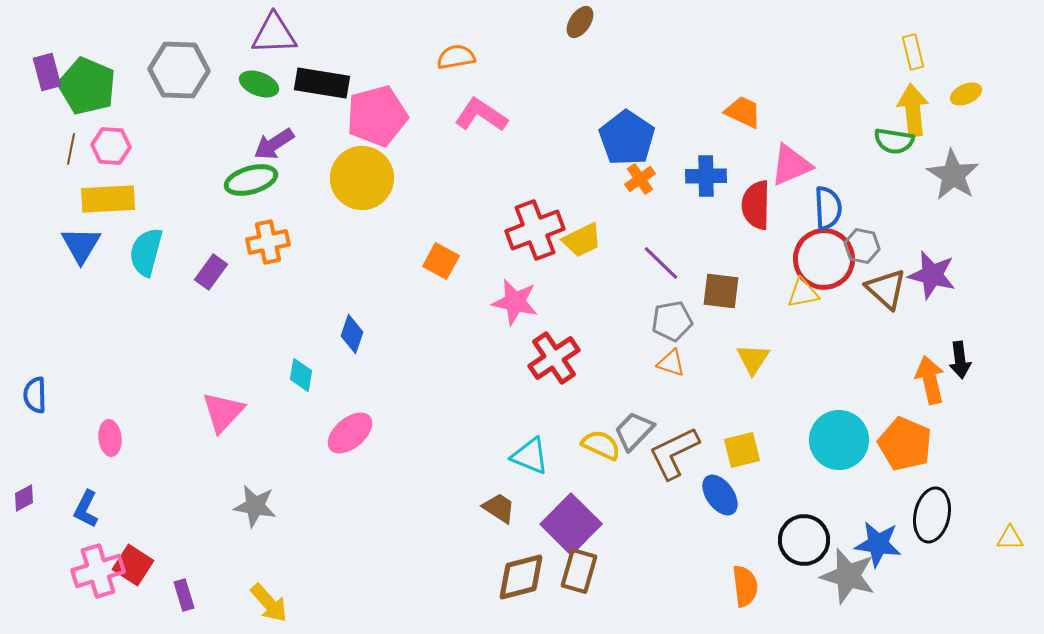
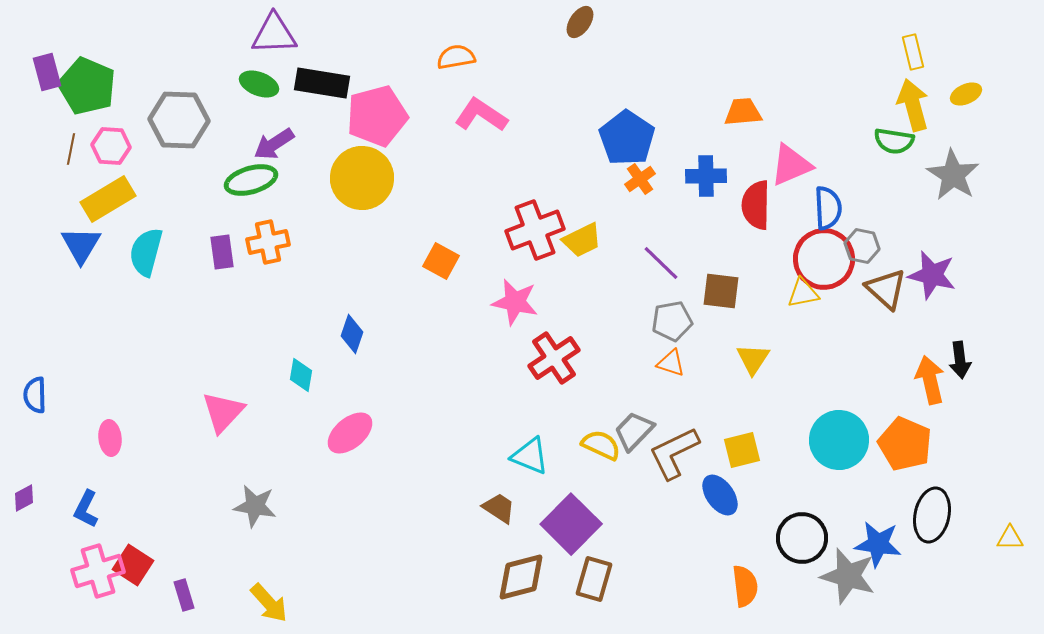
gray hexagon at (179, 70): moved 50 px down
yellow arrow at (913, 110): moved 5 px up; rotated 9 degrees counterclockwise
orange trapezoid at (743, 112): rotated 30 degrees counterclockwise
yellow rectangle at (108, 199): rotated 28 degrees counterclockwise
purple rectangle at (211, 272): moved 11 px right, 20 px up; rotated 44 degrees counterclockwise
black circle at (804, 540): moved 2 px left, 2 px up
brown rectangle at (579, 571): moved 15 px right, 8 px down
